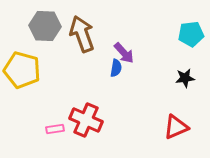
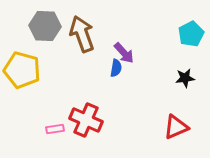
cyan pentagon: rotated 20 degrees counterclockwise
